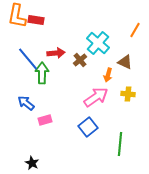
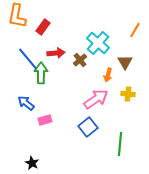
red rectangle: moved 7 px right, 7 px down; rotated 63 degrees counterclockwise
brown triangle: rotated 35 degrees clockwise
green arrow: moved 1 px left
pink arrow: moved 2 px down
